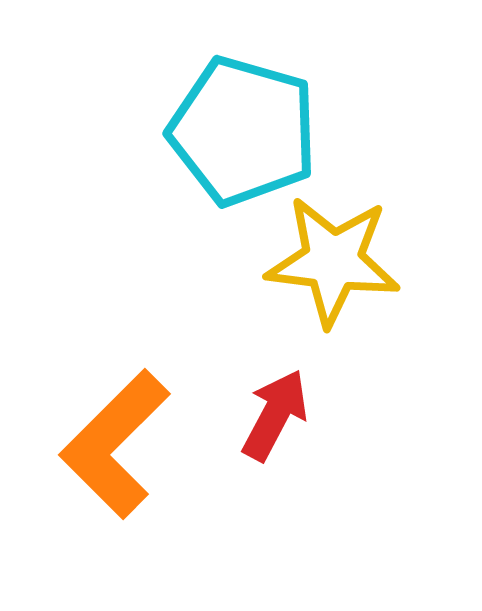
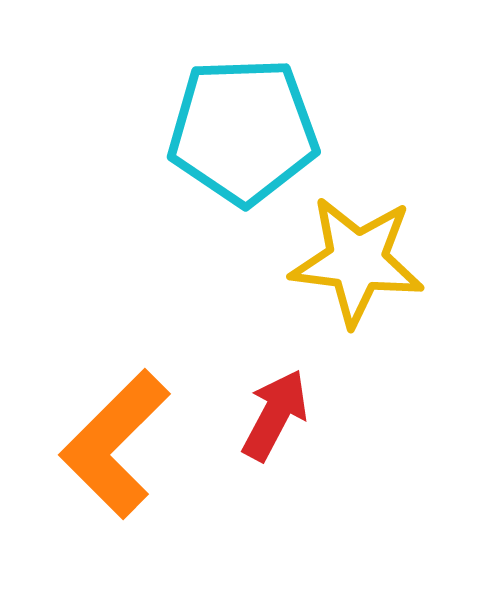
cyan pentagon: rotated 18 degrees counterclockwise
yellow star: moved 24 px right
